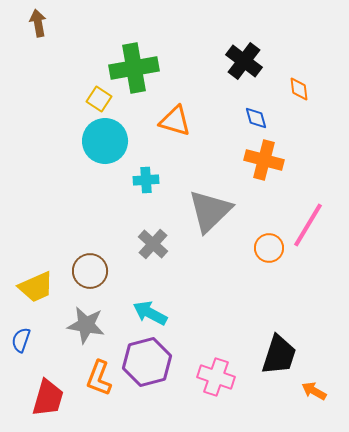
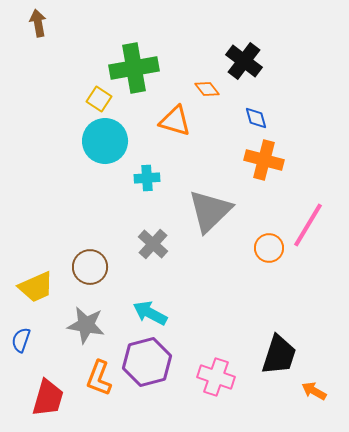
orange diamond: moved 92 px left; rotated 30 degrees counterclockwise
cyan cross: moved 1 px right, 2 px up
brown circle: moved 4 px up
